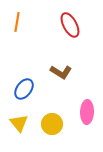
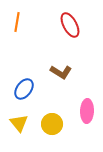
pink ellipse: moved 1 px up
